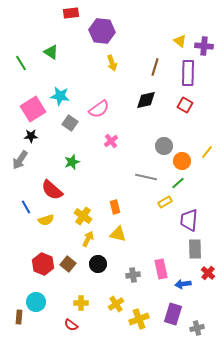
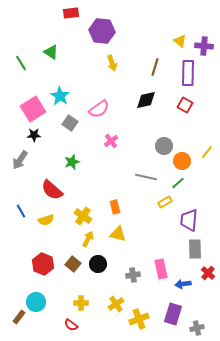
cyan star at (60, 96): rotated 24 degrees clockwise
black star at (31, 136): moved 3 px right, 1 px up
blue line at (26, 207): moved 5 px left, 4 px down
brown square at (68, 264): moved 5 px right
brown rectangle at (19, 317): rotated 32 degrees clockwise
